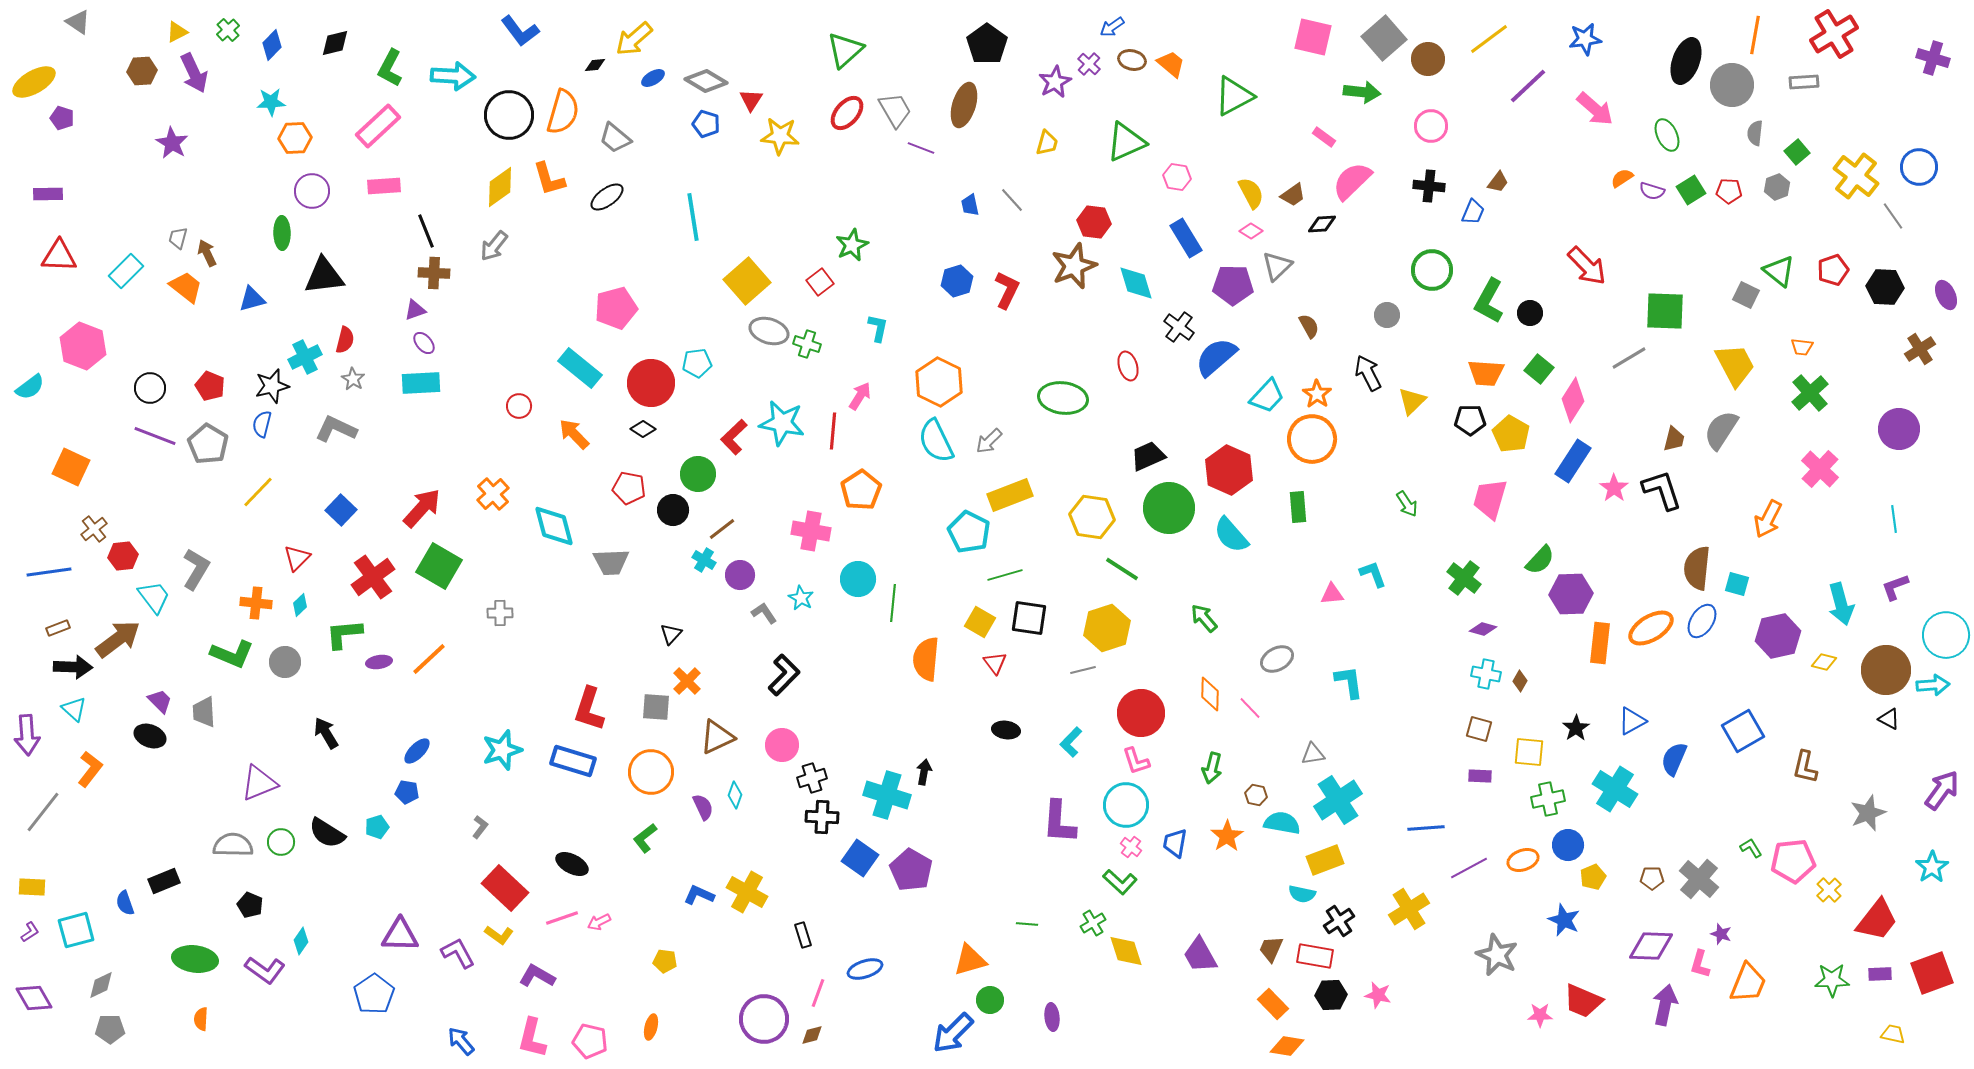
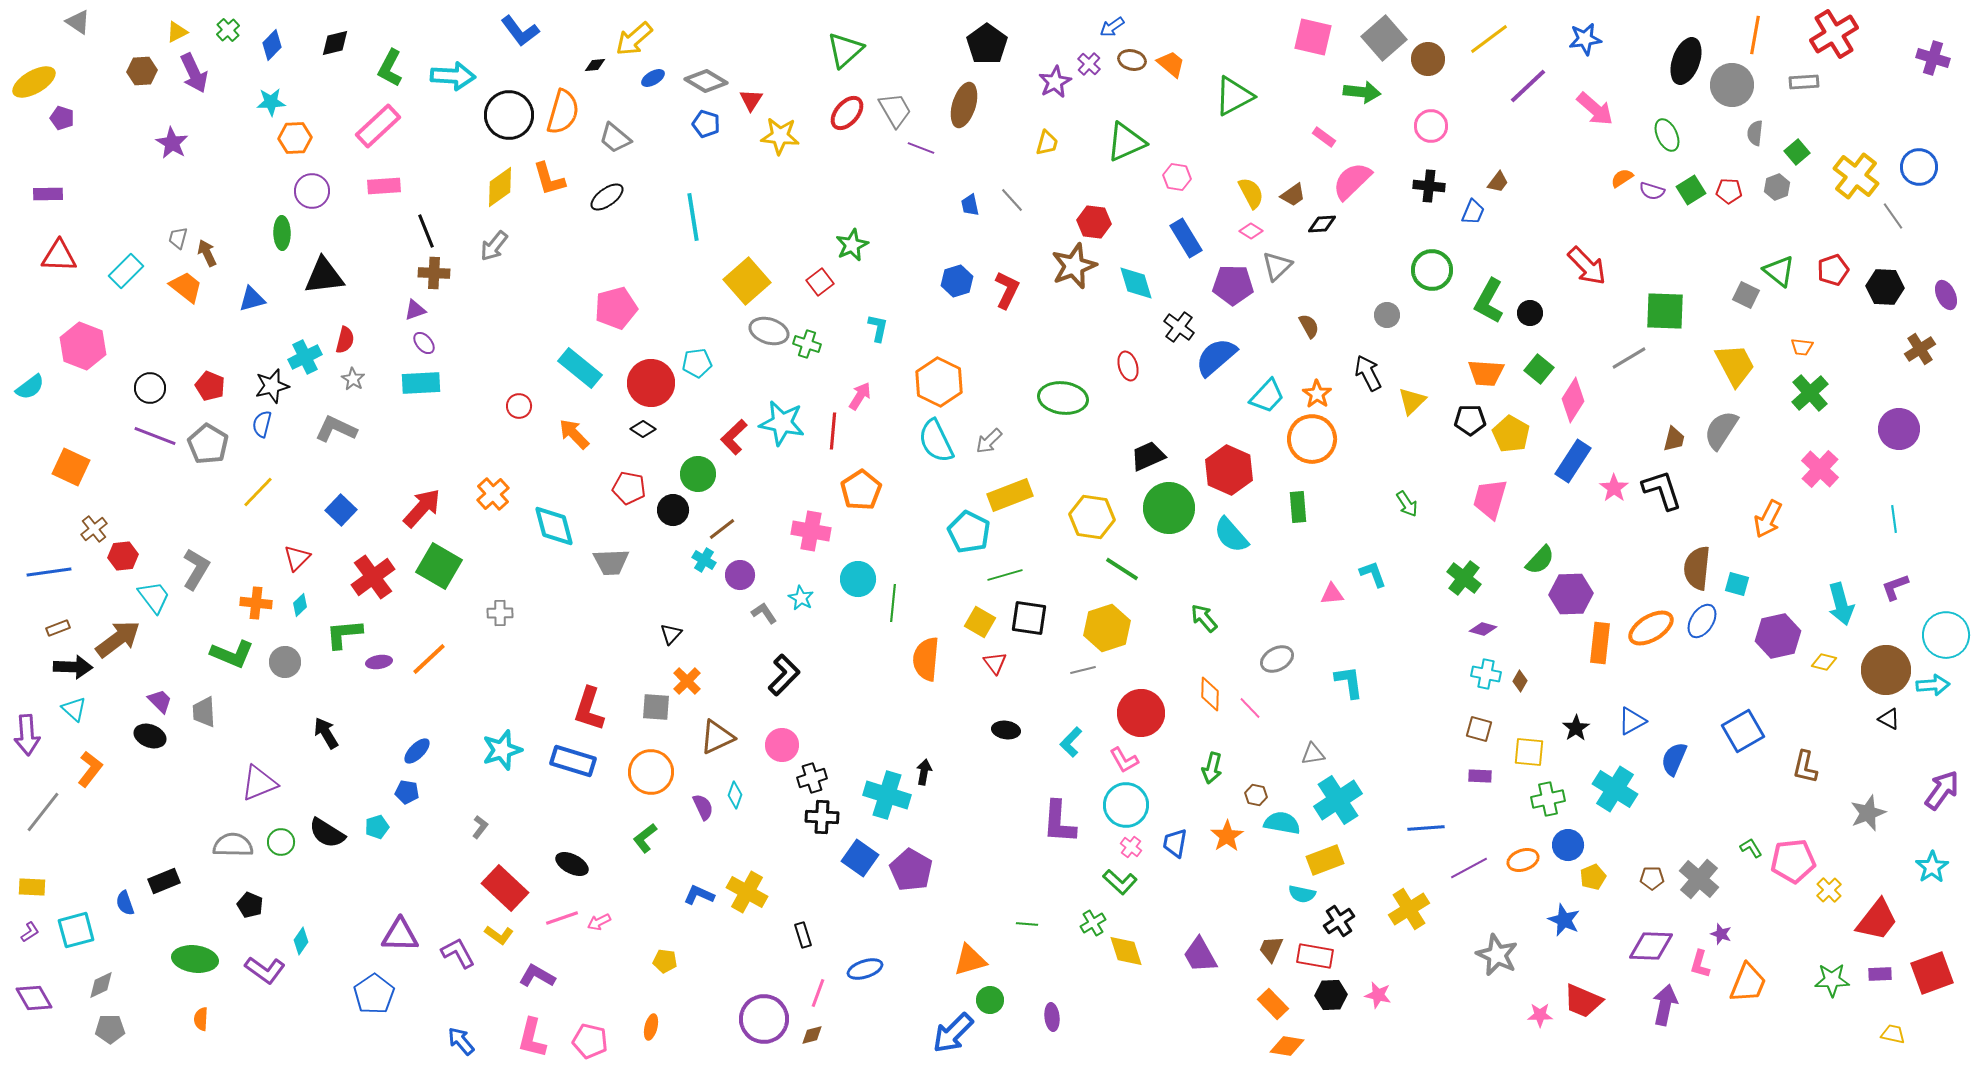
pink L-shape at (1136, 761): moved 12 px left, 1 px up; rotated 12 degrees counterclockwise
